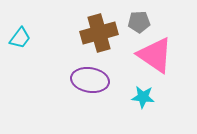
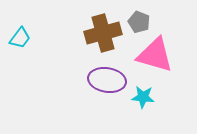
gray pentagon: rotated 25 degrees clockwise
brown cross: moved 4 px right
pink triangle: rotated 18 degrees counterclockwise
purple ellipse: moved 17 px right
